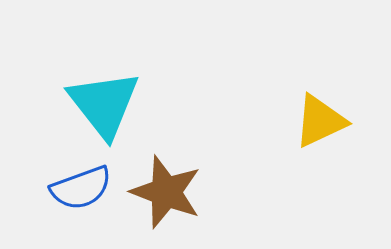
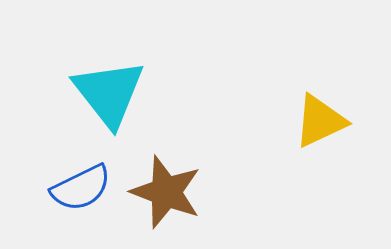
cyan triangle: moved 5 px right, 11 px up
blue semicircle: rotated 6 degrees counterclockwise
